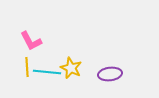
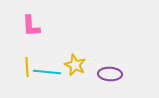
pink L-shape: moved 15 px up; rotated 25 degrees clockwise
yellow star: moved 4 px right, 3 px up
purple ellipse: rotated 10 degrees clockwise
